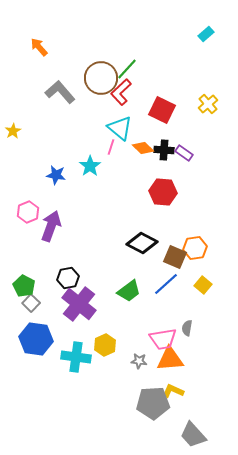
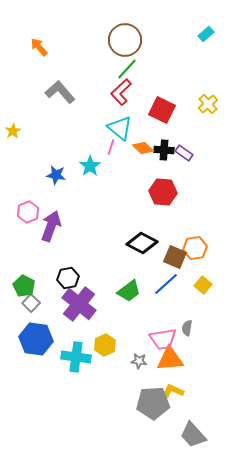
brown circle: moved 24 px right, 38 px up
